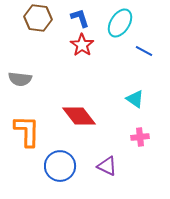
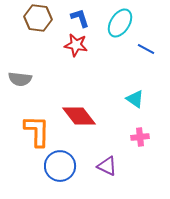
red star: moved 6 px left; rotated 25 degrees counterclockwise
blue line: moved 2 px right, 2 px up
orange L-shape: moved 10 px right
